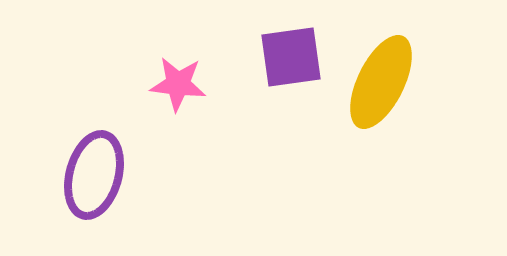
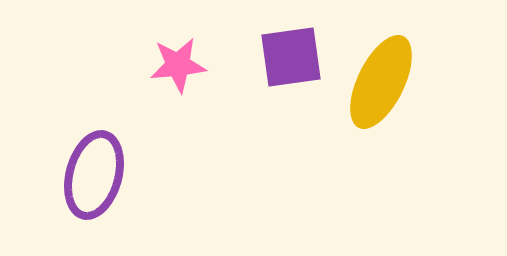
pink star: moved 19 px up; rotated 12 degrees counterclockwise
